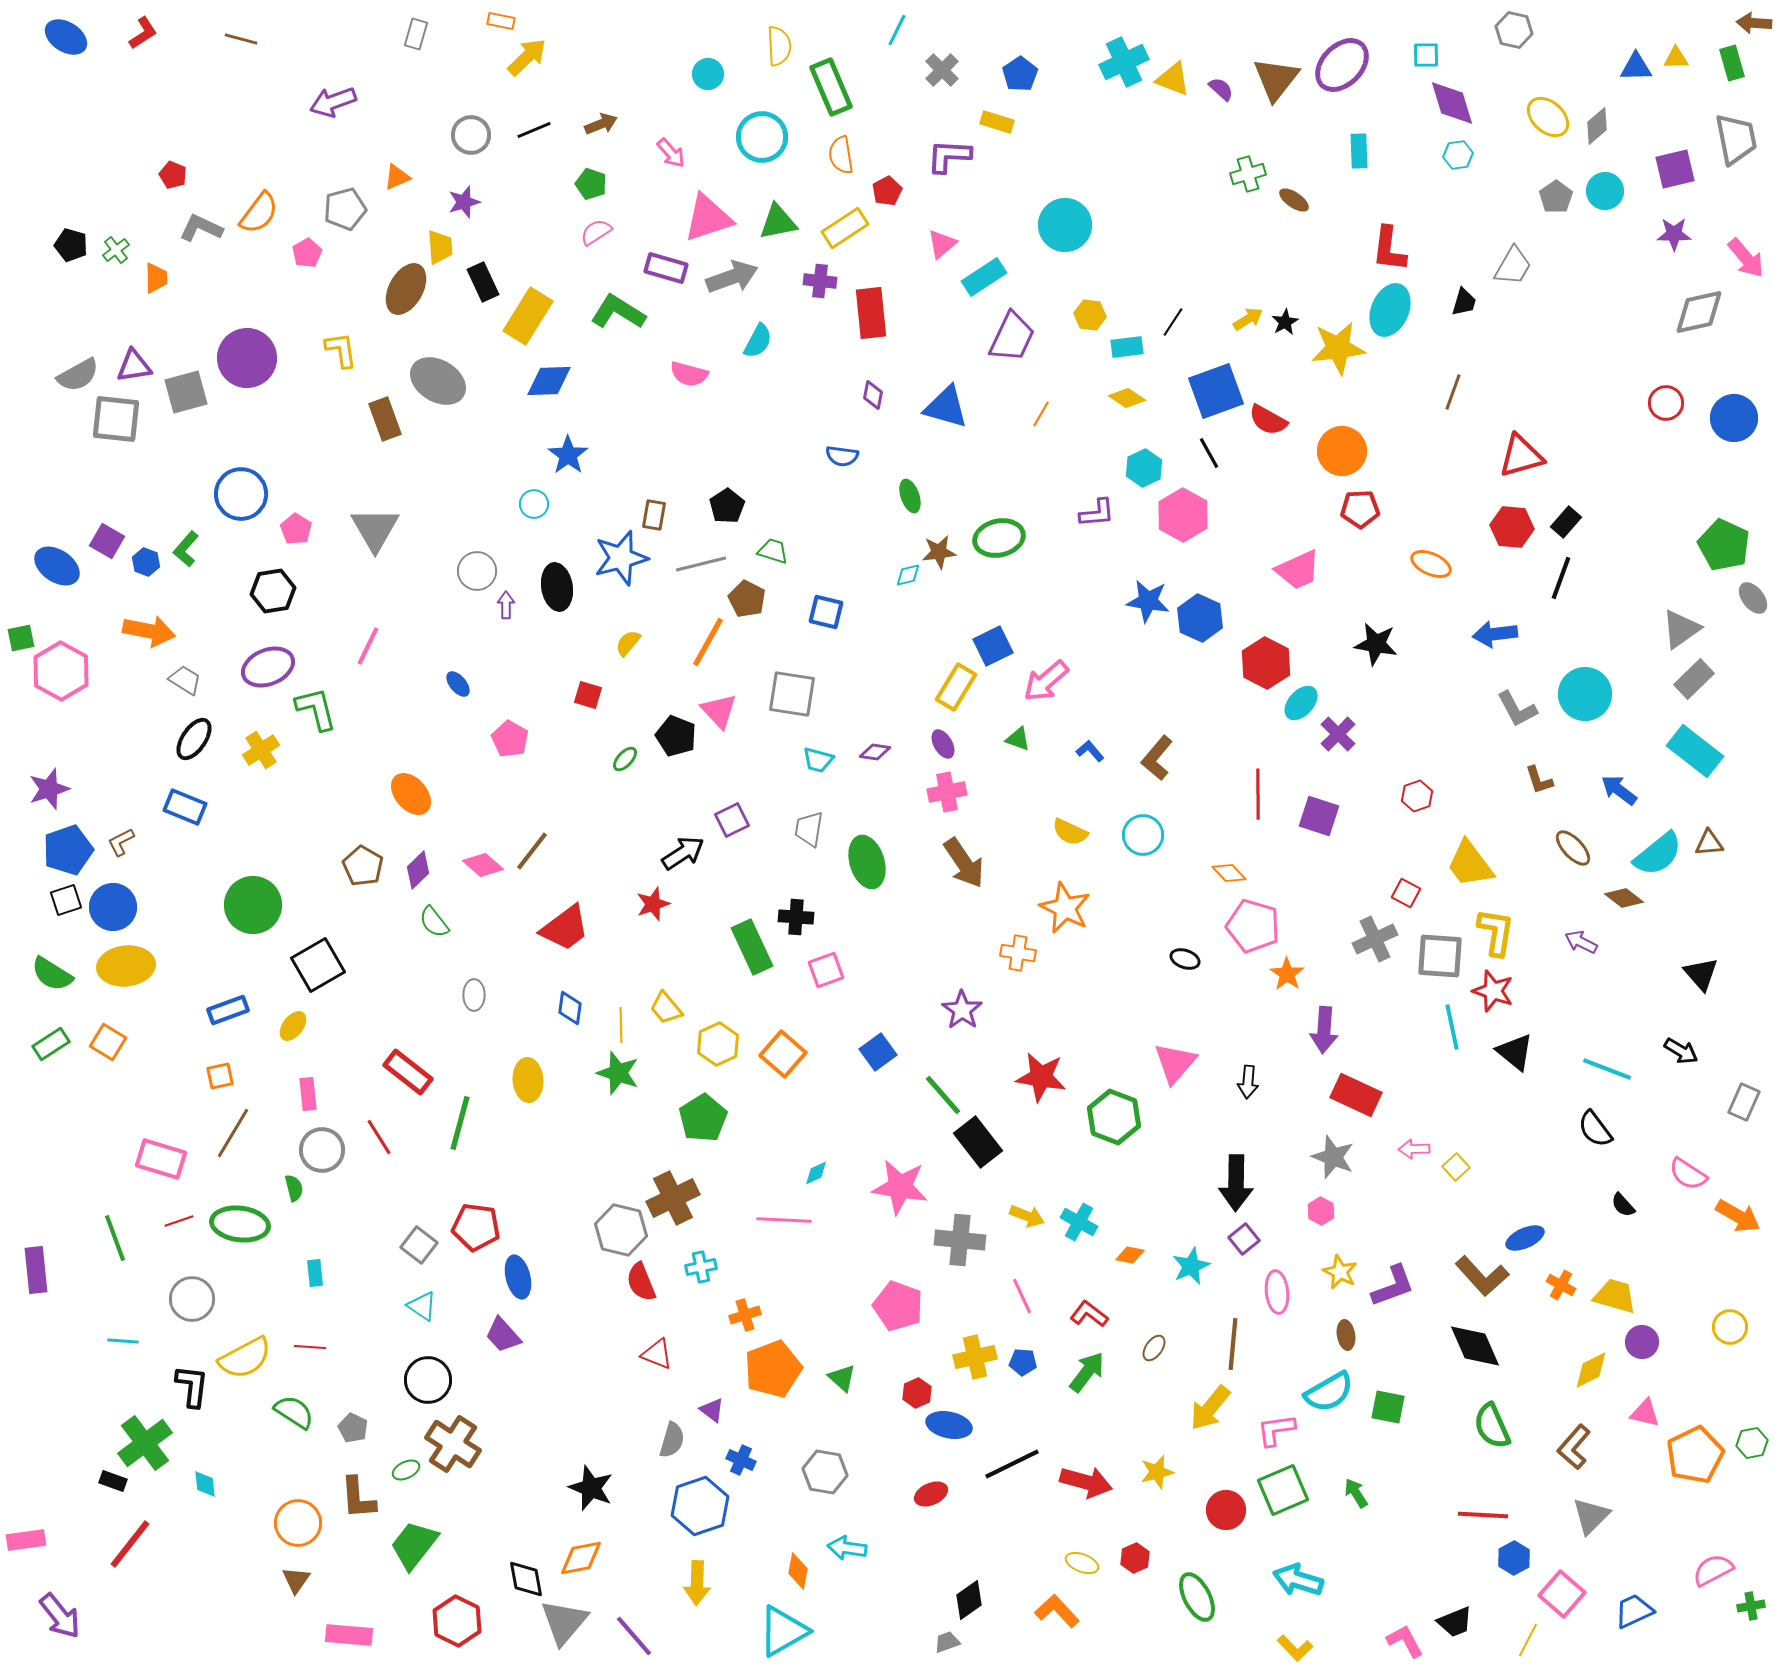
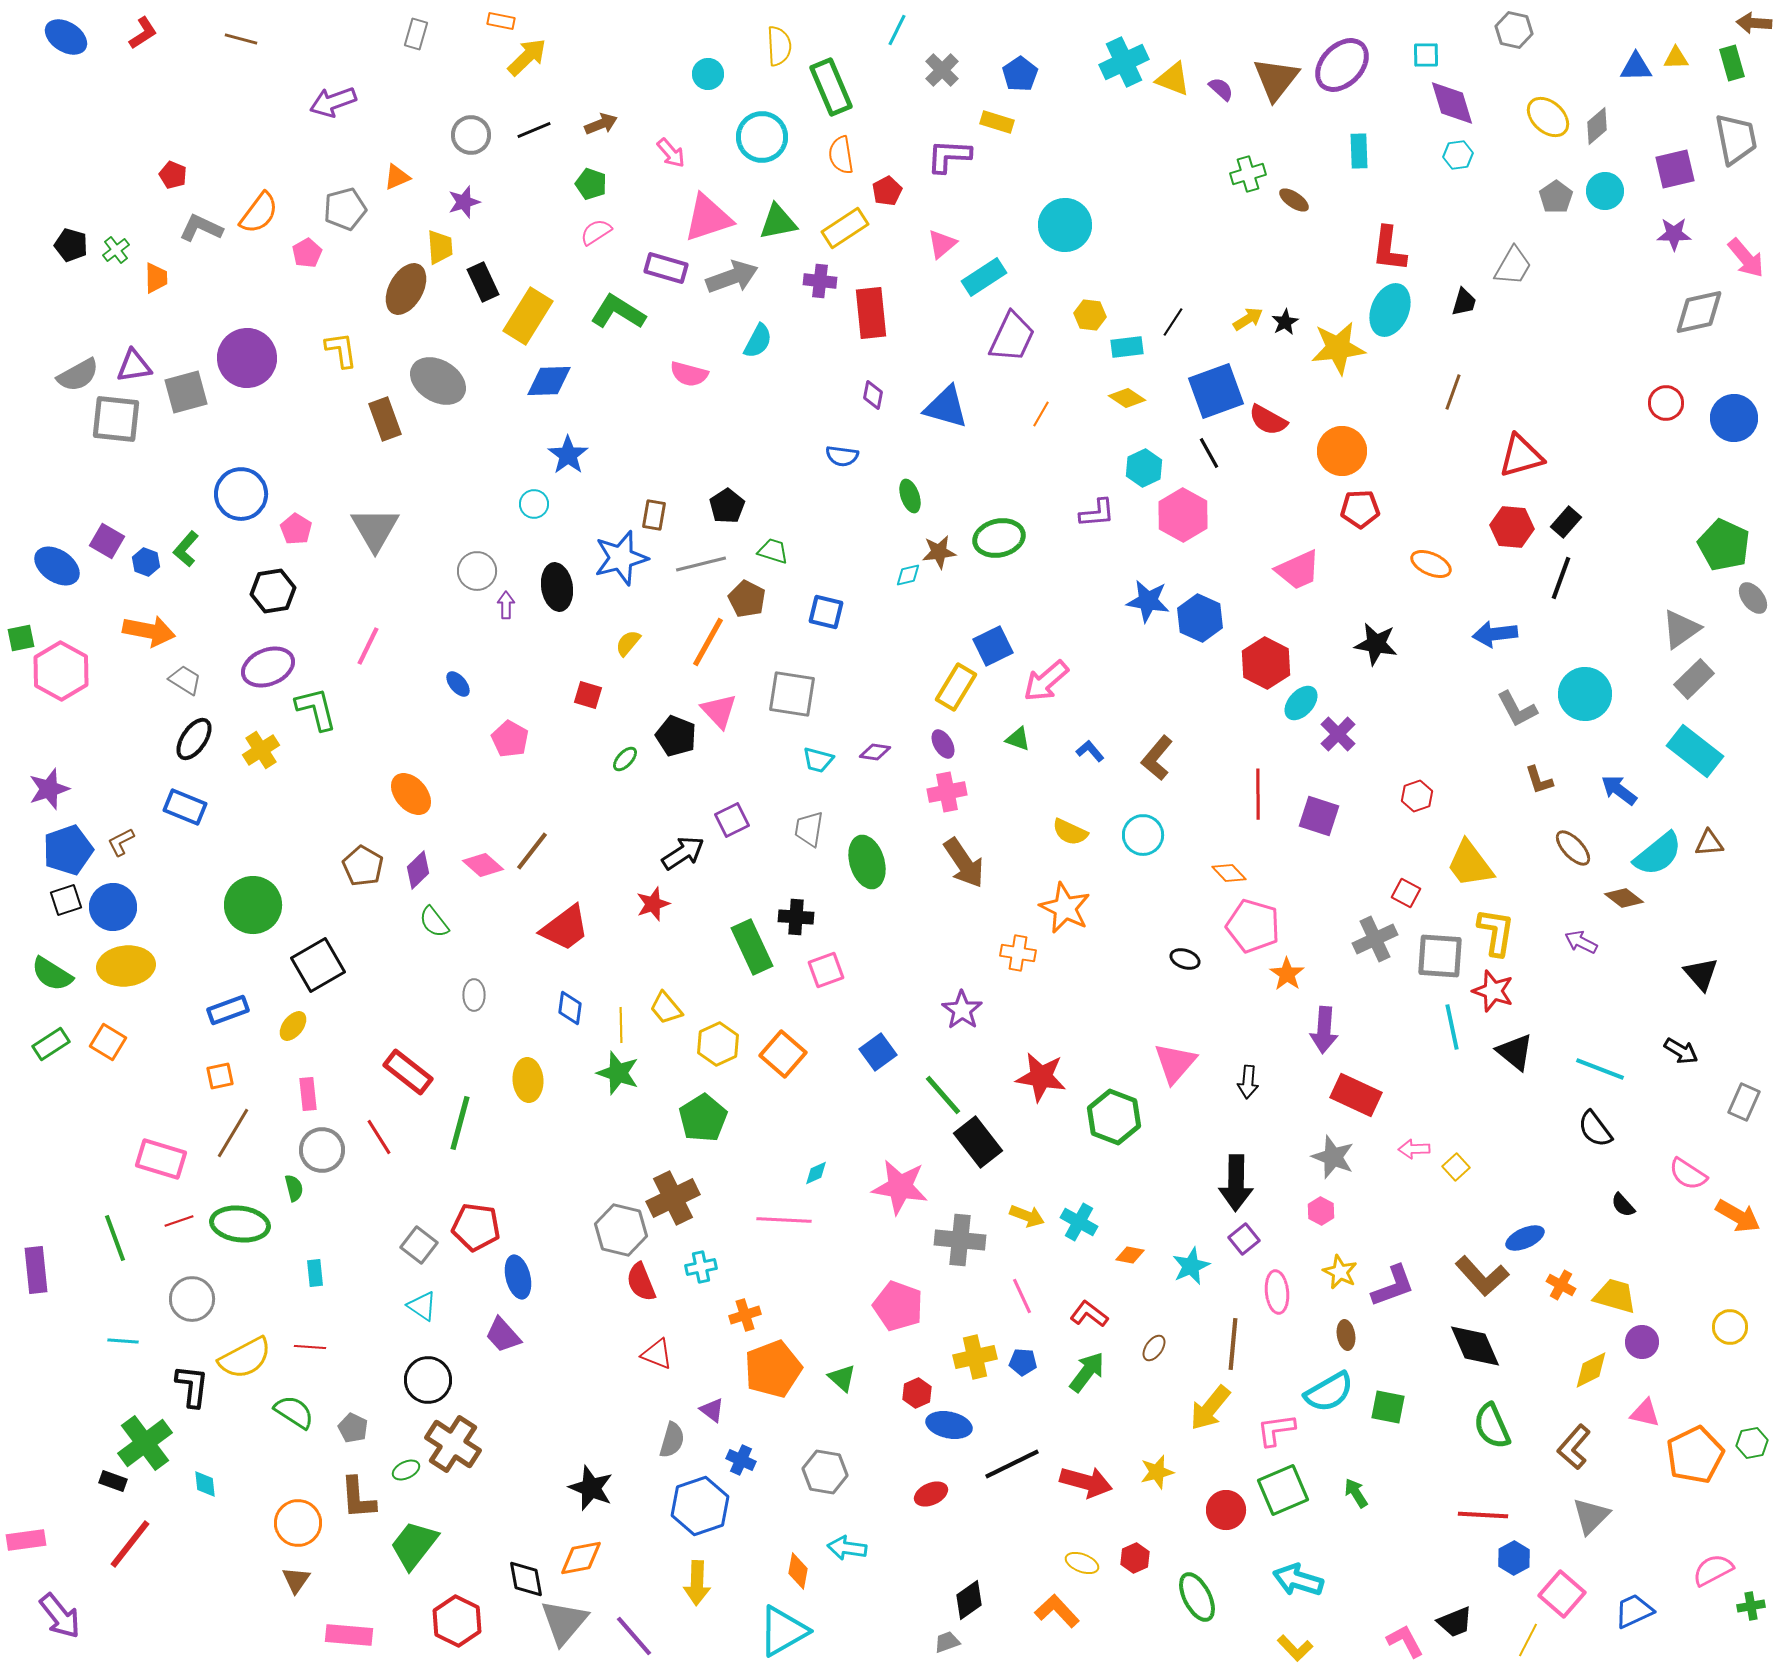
cyan line at (1607, 1069): moved 7 px left
